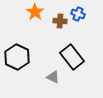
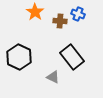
black hexagon: moved 2 px right
